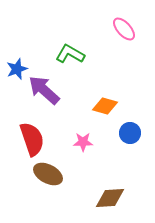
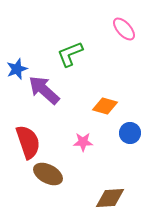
green L-shape: rotated 52 degrees counterclockwise
red semicircle: moved 4 px left, 3 px down
